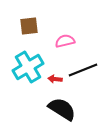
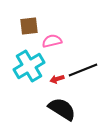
pink semicircle: moved 13 px left
cyan cross: moved 1 px right, 1 px up
red arrow: moved 2 px right; rotated 24 degrees counterclockwise
